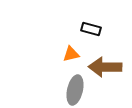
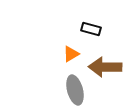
orange triangle: rotated 18 degrees counterclockwise
gray ellipse: rotated 28 degrees counterclockwise
